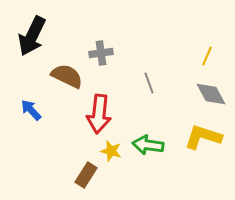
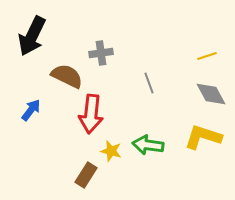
yellow line: rotated 48 degrees clockwise
blue arrow: rotated 80 degrees clockwise
red arrow: moved 8 px left
